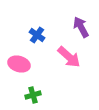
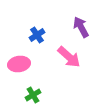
blue cross: rotated 21 degrees clockwise
pink ellipse: rotated 25 degrees counterclockwise
green cross: rotated 14 degrees counterclockwise
